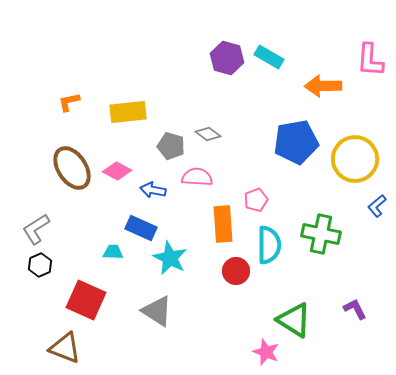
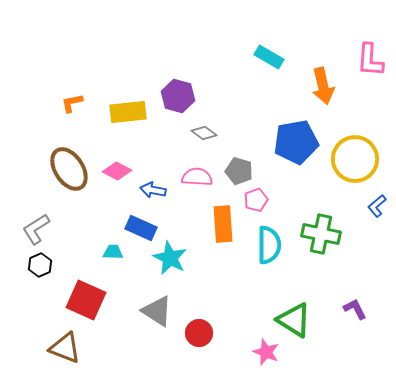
purple hexagon: moved 49 px left, 38 px down
orange arrow: rotated 102 degrees counterclockwise
orange L-shape: moved 3 px right, 1 px down
gray diamond: moved 4 px left, 1 px up
gray pentagon: moved 68 px right, 25 px down
brown ellipse: moved 3 px left, 1 px down
red circle: moved 37 px left, 62 px down
